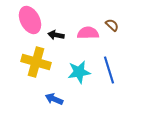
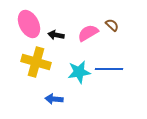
pink ellipse: moved 1 px left, 4 px down
pink semicircle: rotated 30 degrees counterclockwise
blue line: moved 1 px up; rotated 72 degrees counterclockwise
blue arrow: rotated 18 degrees counterclockwise
